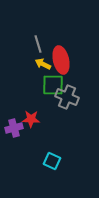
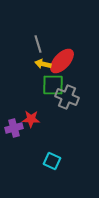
red ellipse: moved 1 px right, 1 px down; rotated 56 degrees clockwise
yellow arrow: rotated 14 degrees counterclockwise
